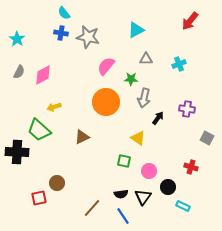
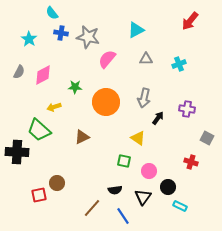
cyan semicircle: moved 12 px left
cyan star: moved 12 px right
pink semicircle: moved 1 px right, 7 px up
green star: moved 56 px left, 8 px down
red cross: moved 5 px up
black semicircle: moved 6 px left, 4 px up
red square: moved 3 px up
cyan rectangle: moved 3 px left
